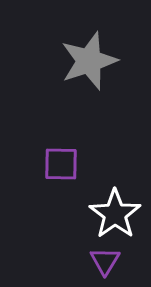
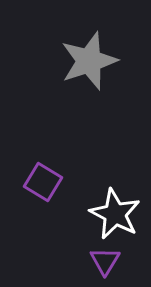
purple square: moved 18 px left, 18 px down; rotated 30 degrees clockwise
white star: rotated 9 degrees counterclockwise
